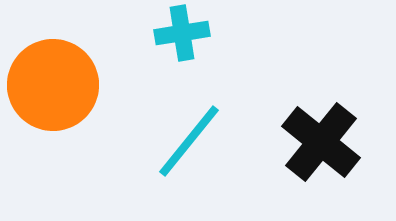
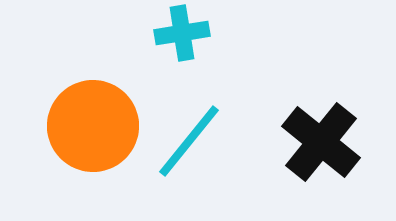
orange circle: moved 40 px right, 41 px down
